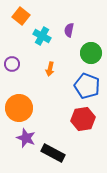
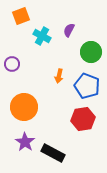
orange square: rotated 30 degrees clockwise
purple semicircle: rotated 16 degrees clockwise
green circle: moved 1 px up
orange arrow: moved 9 px right, 7 px down
orange circle: moved 5 px right, 1 px up
purple star: moved 1 px left, 4 px down; rotated 12 degrees clockwise
